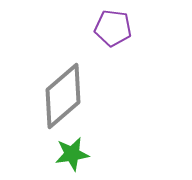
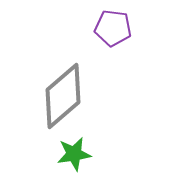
green star: moved 2 px right
